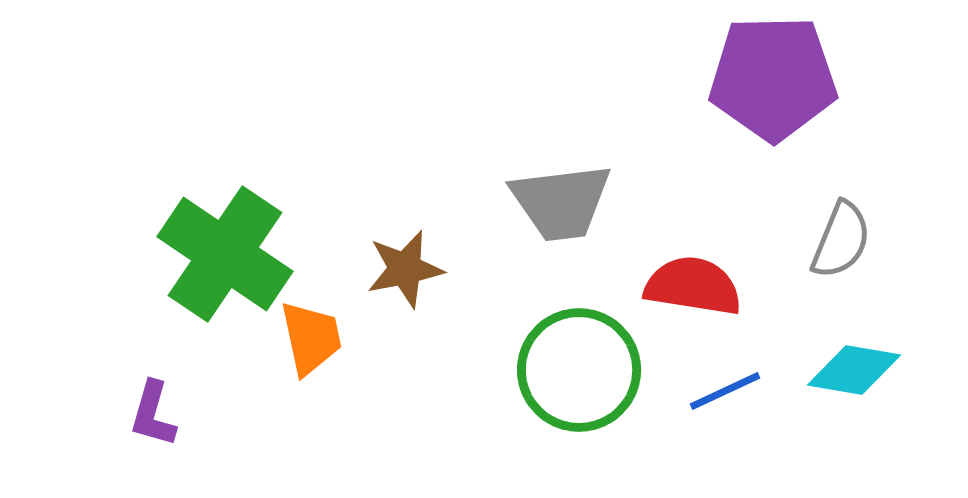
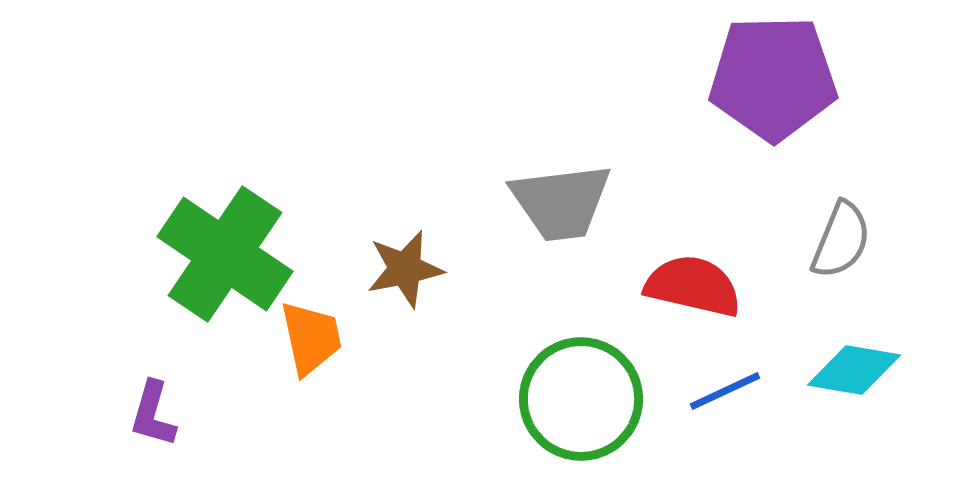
red semicircle: rotated 4 degrees clockwise
green circle: moved 2 px right, 29 px down
